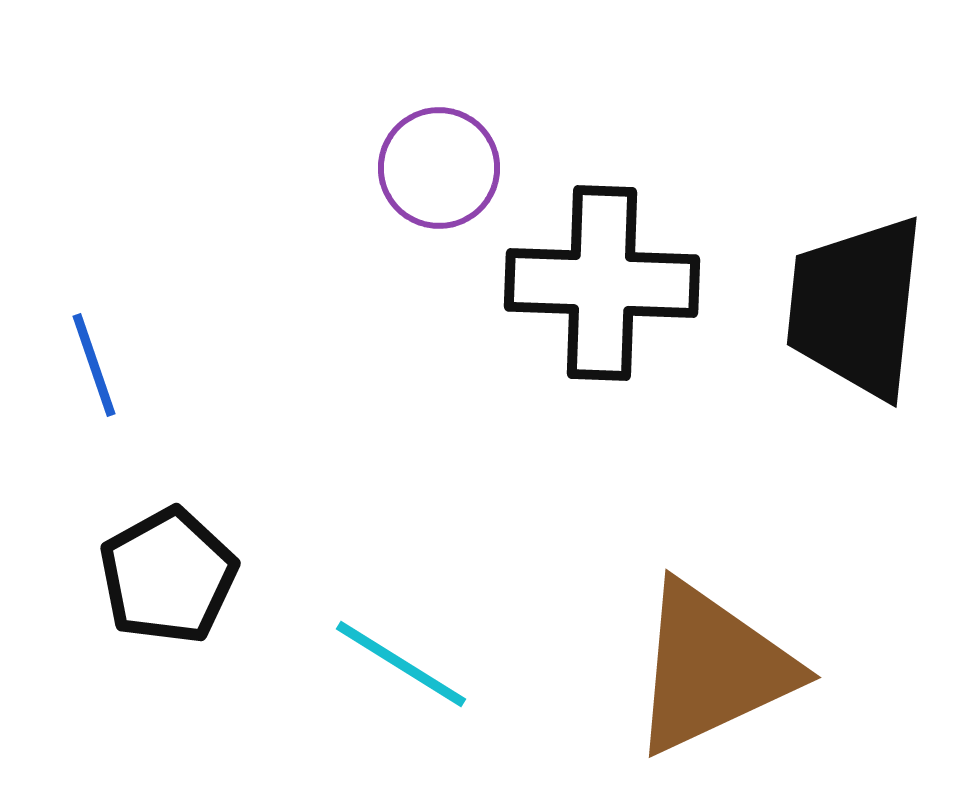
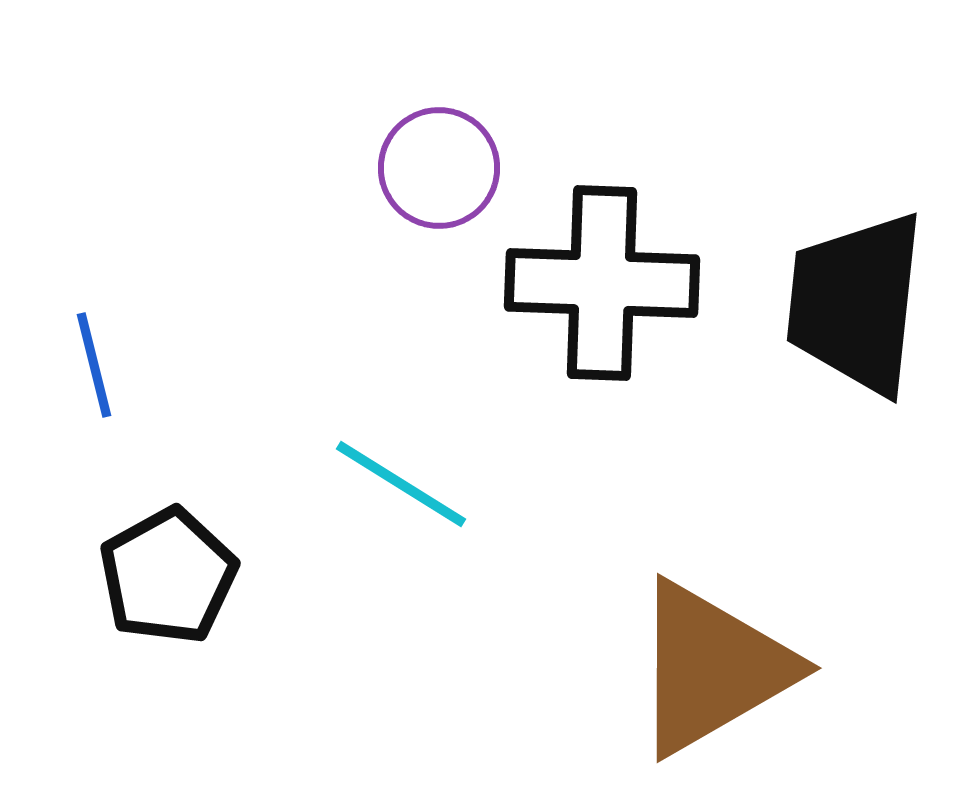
black trapezoid: moved 4 px up
blue line: rotated 5 degrees clockwise
cyan line: moved 180 px up
brown triangle: rotated 5 degrees counterclockwise
